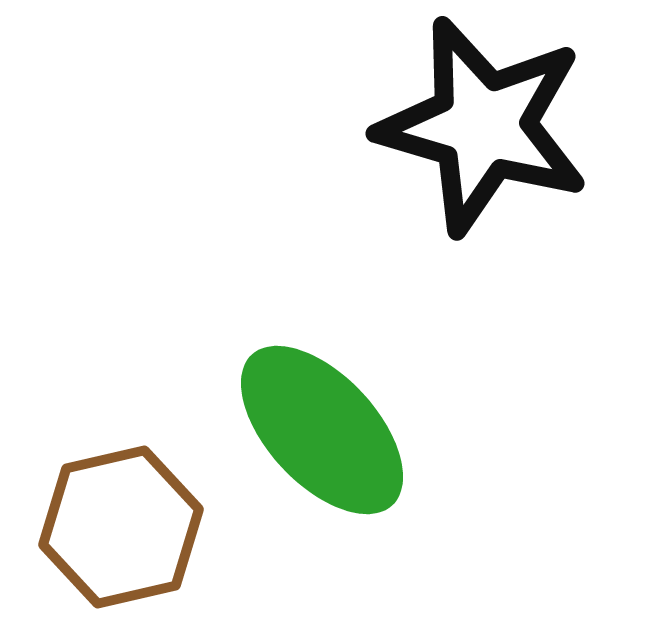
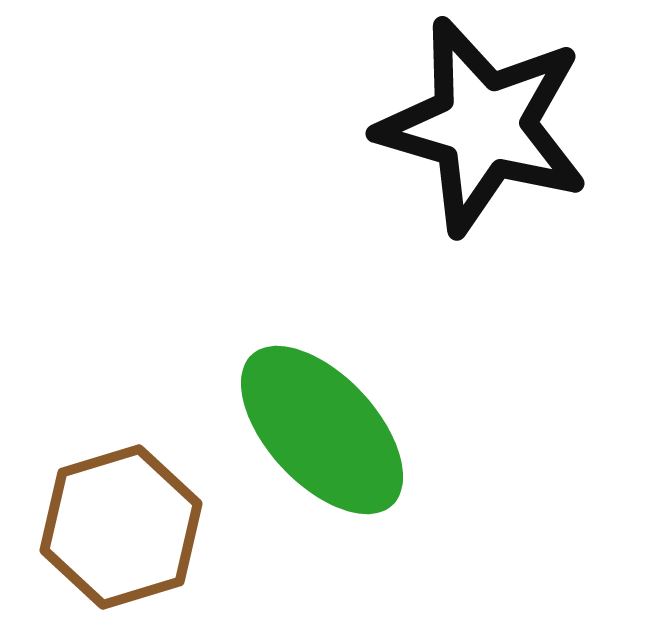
brown hexagon: rotated 4 degrees counterclockwise
